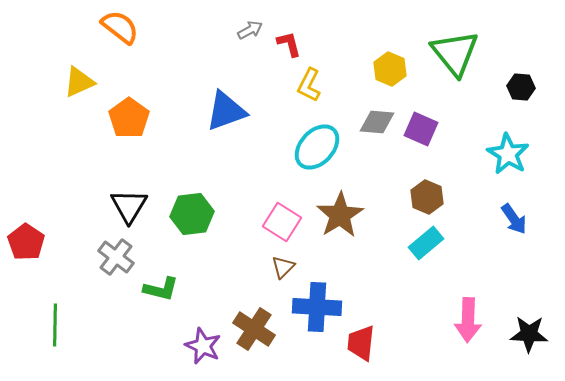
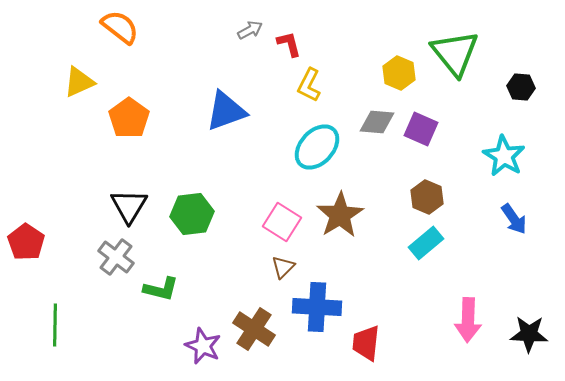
yellow hexagon: moved 9 px right, 4 px down
cyan star: moved 4 px left, 2 px down
red trapezoid: moved 5 px right
